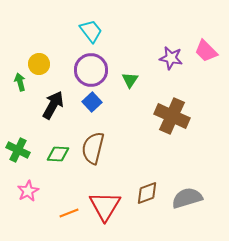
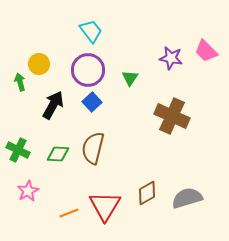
purple circle: moved 3 px left
green triangle: moved 2 px up
brown diamond: rotated 10 degrees counterclockwise
